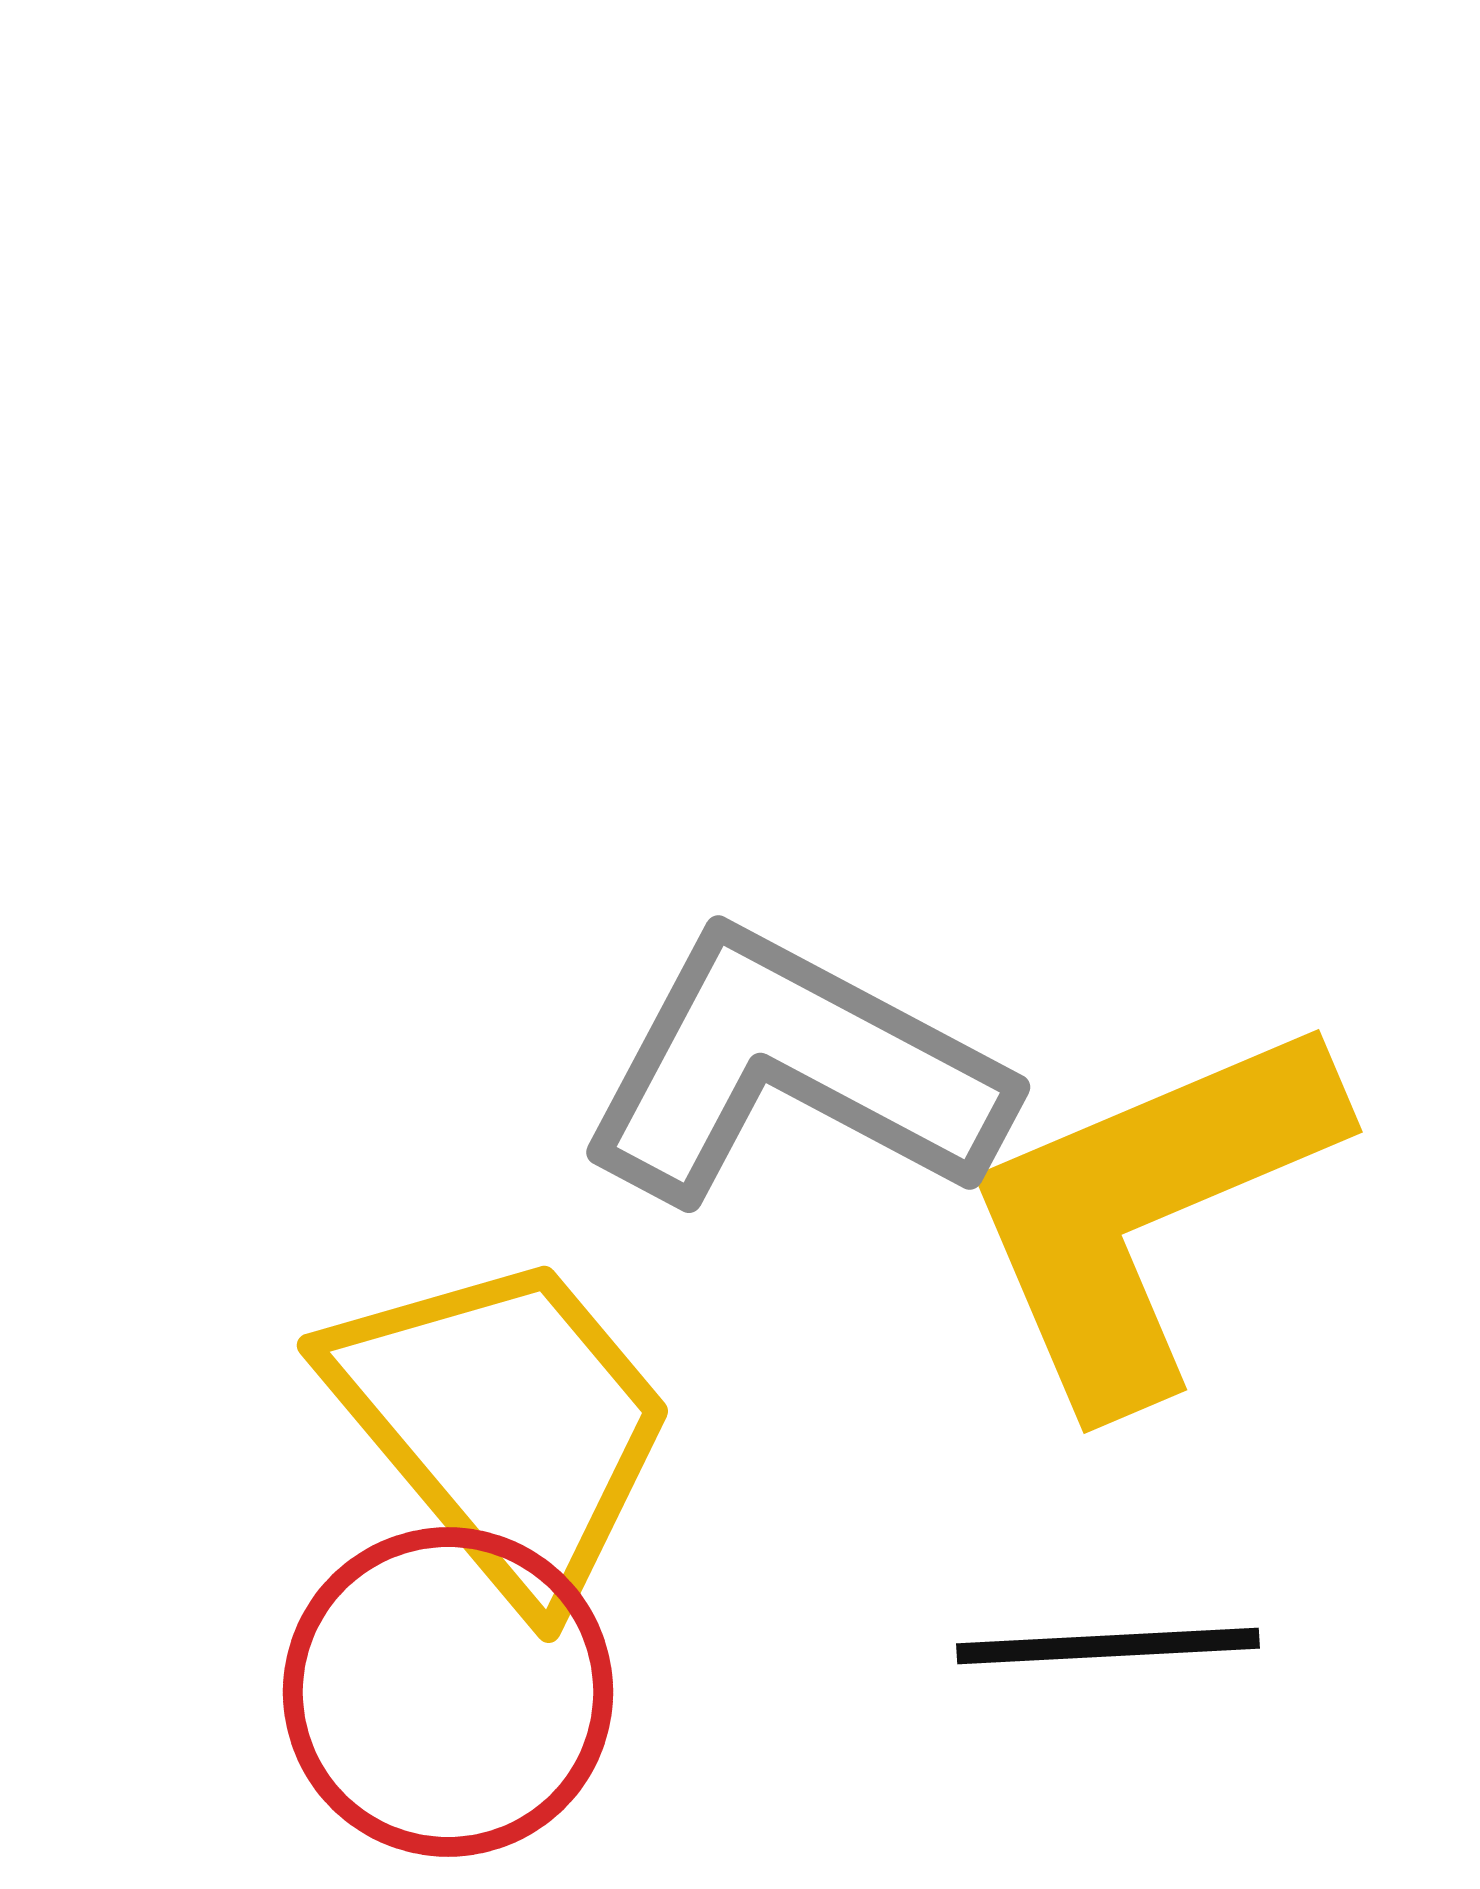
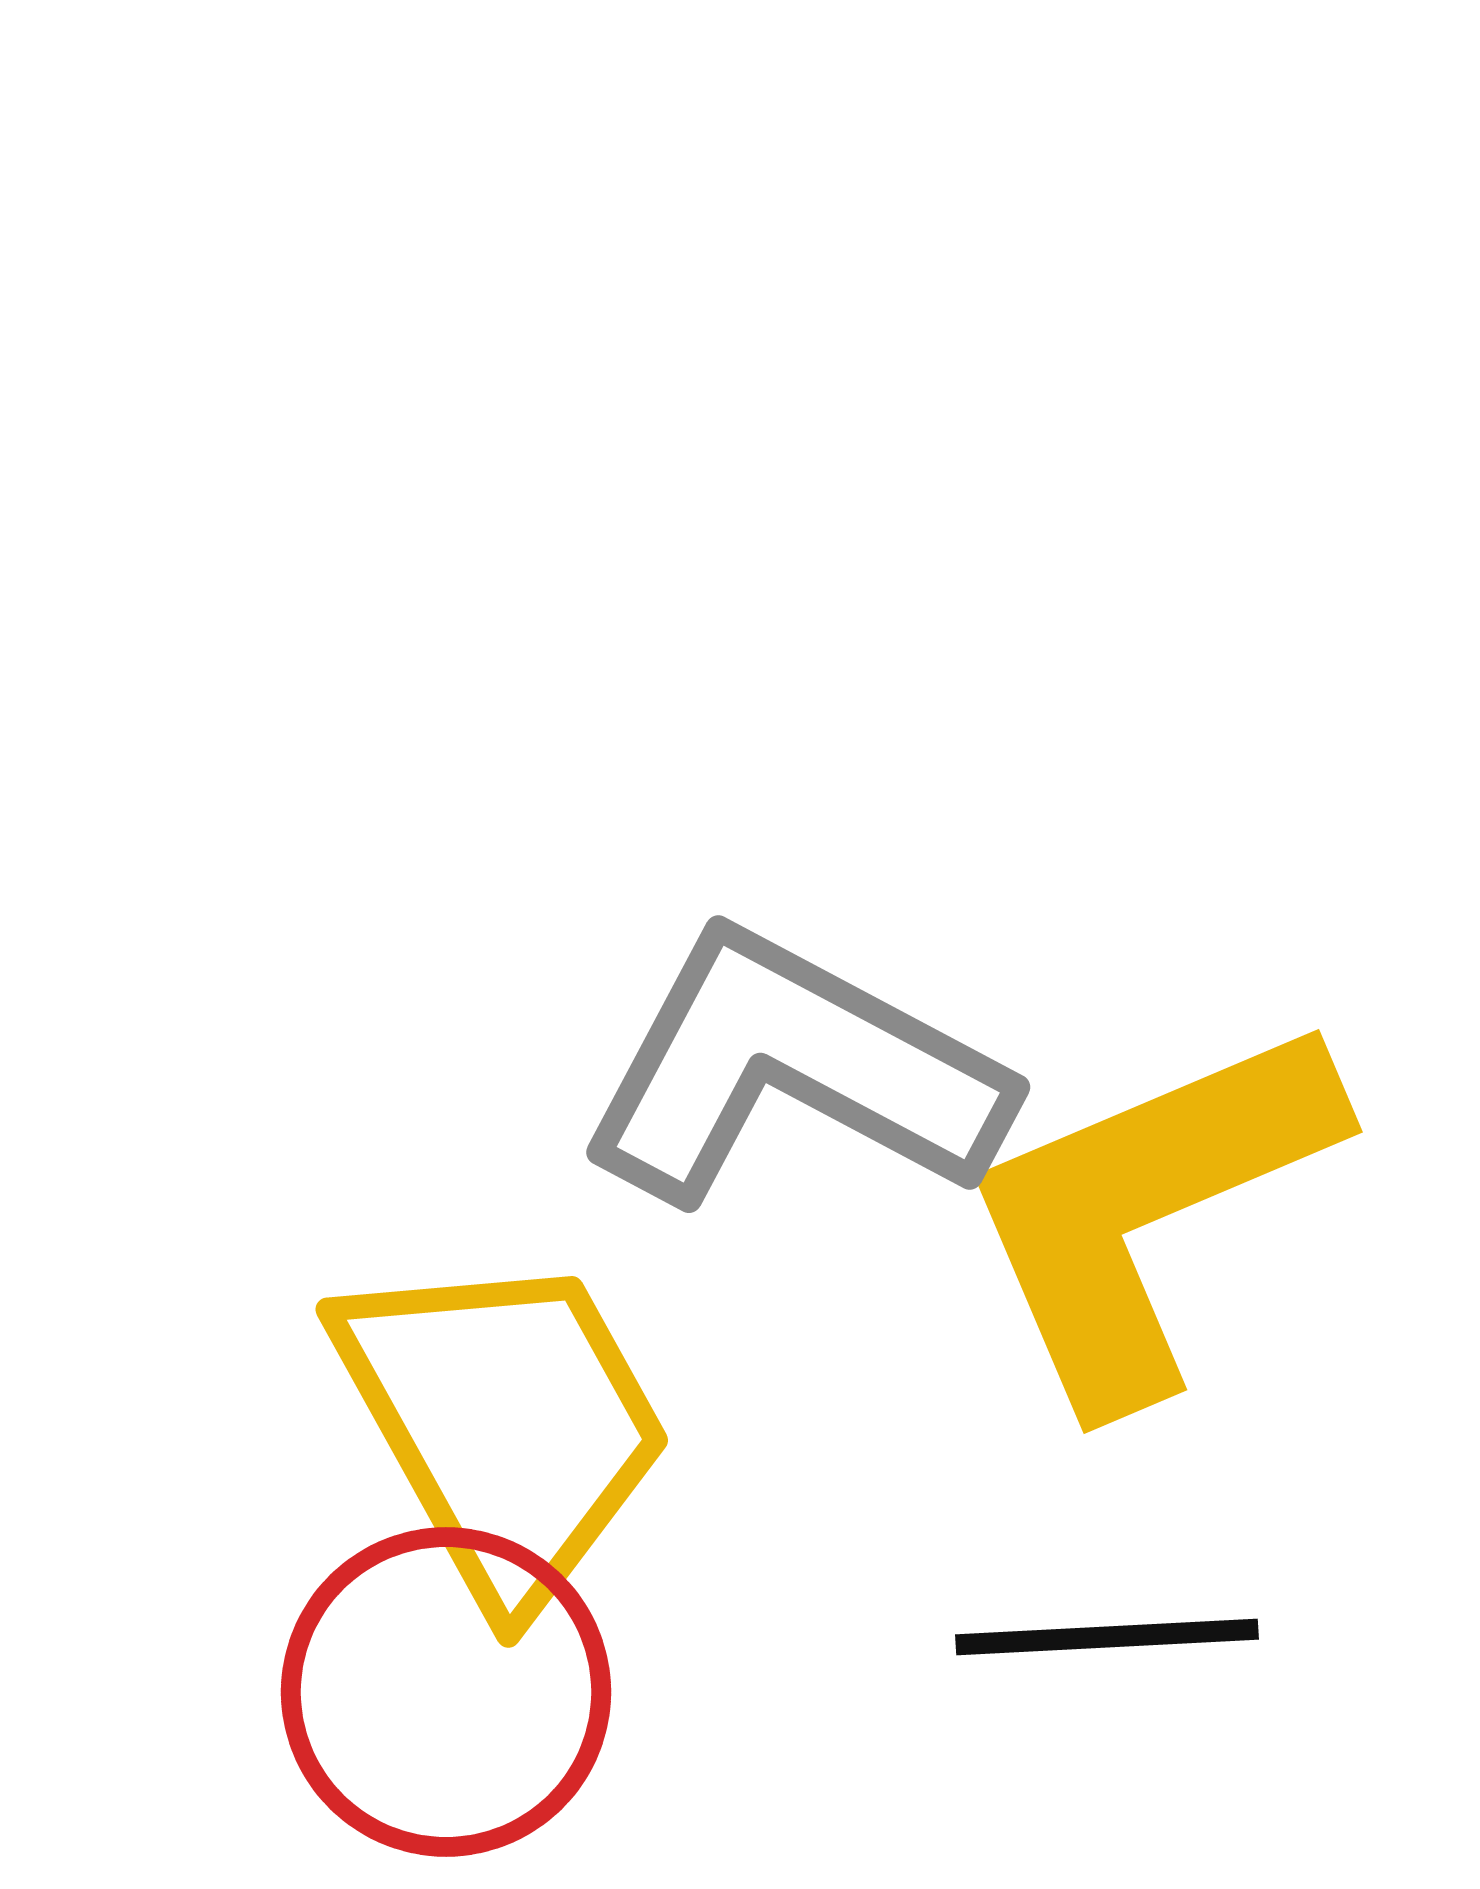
yellow trapezoid: rotated 11 degrees clockwise
black line: moved 1 px left, 9 px up
red circle: moved 2 px left
